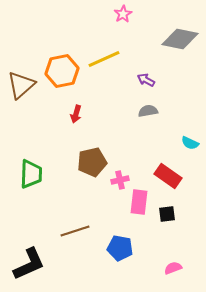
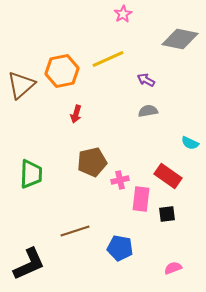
yellow line: moved 4 px right
pink rectangle: moved 2 px right, 3 px up
